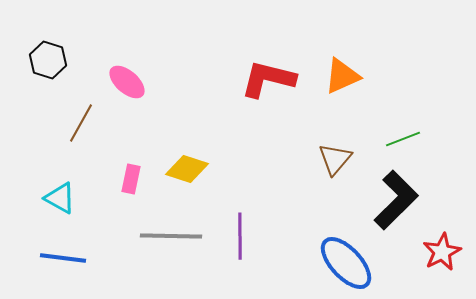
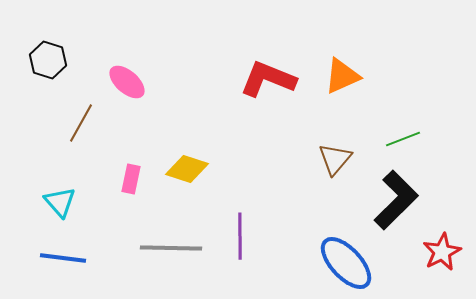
red L-shape: rotated 8 degrees clockwise
cyan triangle: moved 4 px down; rotated 20 degrees clockwise
gray line: moved 12 px down
